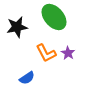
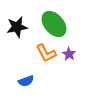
green ellipse: moved 7 px down
purple star: moved 1 px right, 1 px down
blue semicircle: moved 1 px left, 3 px down; rotated 14 degrees clockwise
